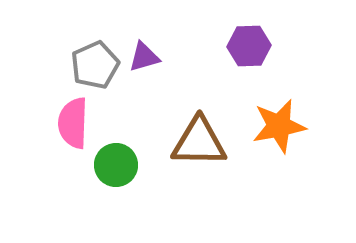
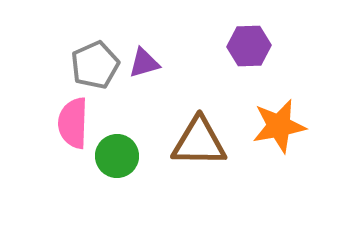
purple triangle: moved 6 px down
green circle: moved 1 px right, 9 px up
